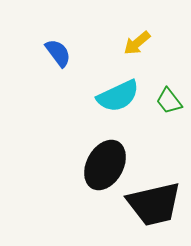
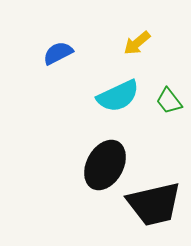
blue semicircle: rotated 80 degrees counterclockwise
